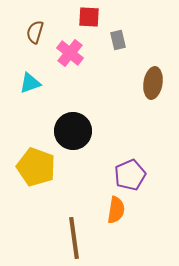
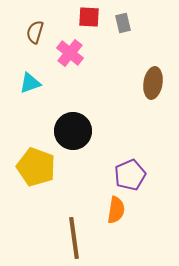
gray rectangle: moved 5 px right, 17 px up
